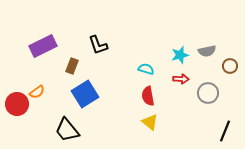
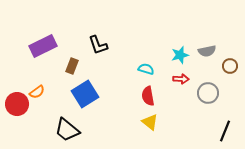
black trapezoid: rotated 12 degrees counterclockwise
